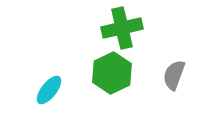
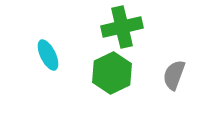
green cross: moved 1 px up
cyan ellipse: moved 1 px left, 35 px up; rotated 64 degrees counterclockwise
